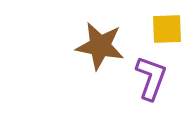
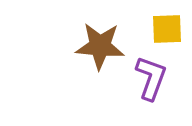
brown star: rotated 6 degrees counterclockwise
